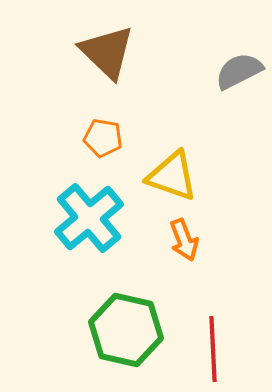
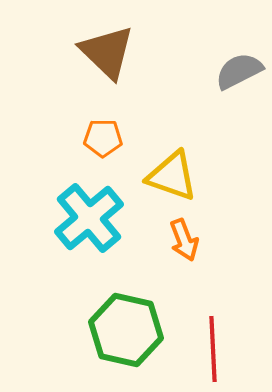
orange pentagon: rotated 9 degrees counterclockwise
